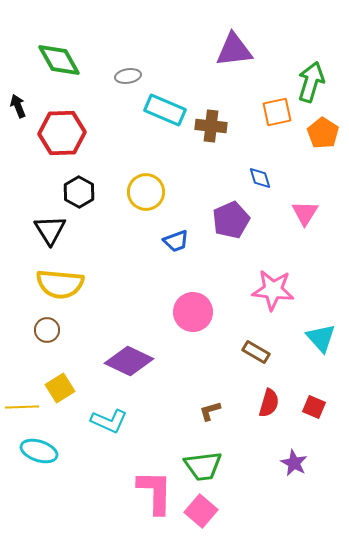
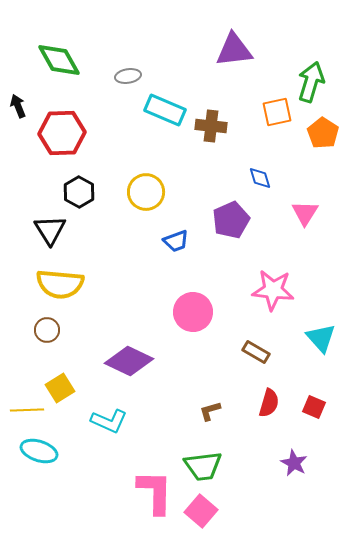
yellow line: moved 5 px right, 3 px down
